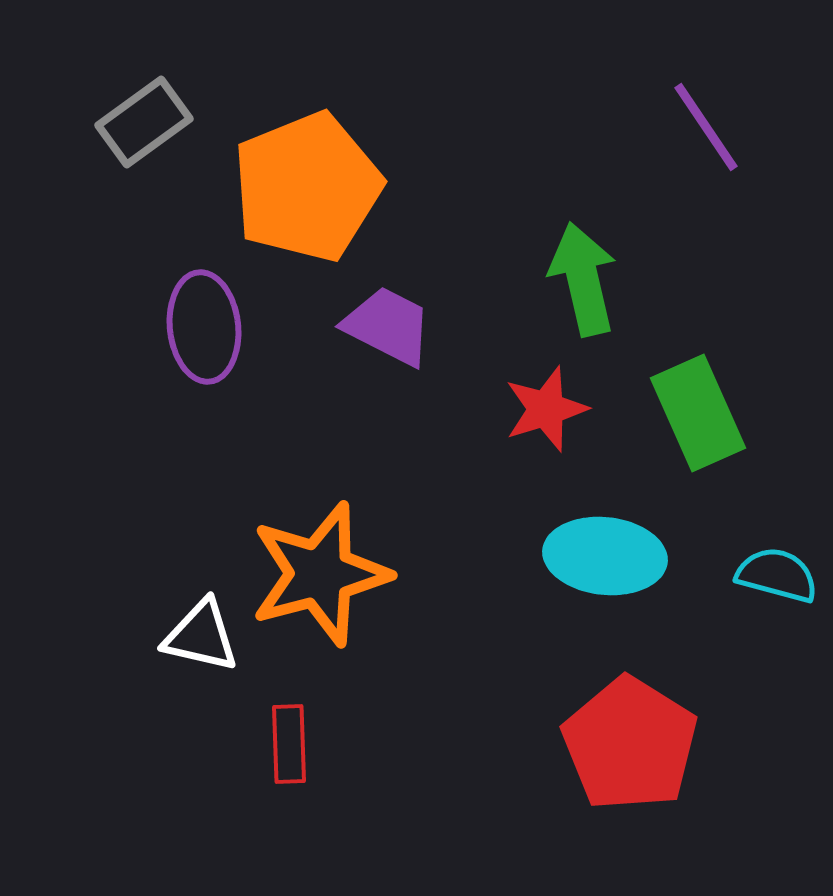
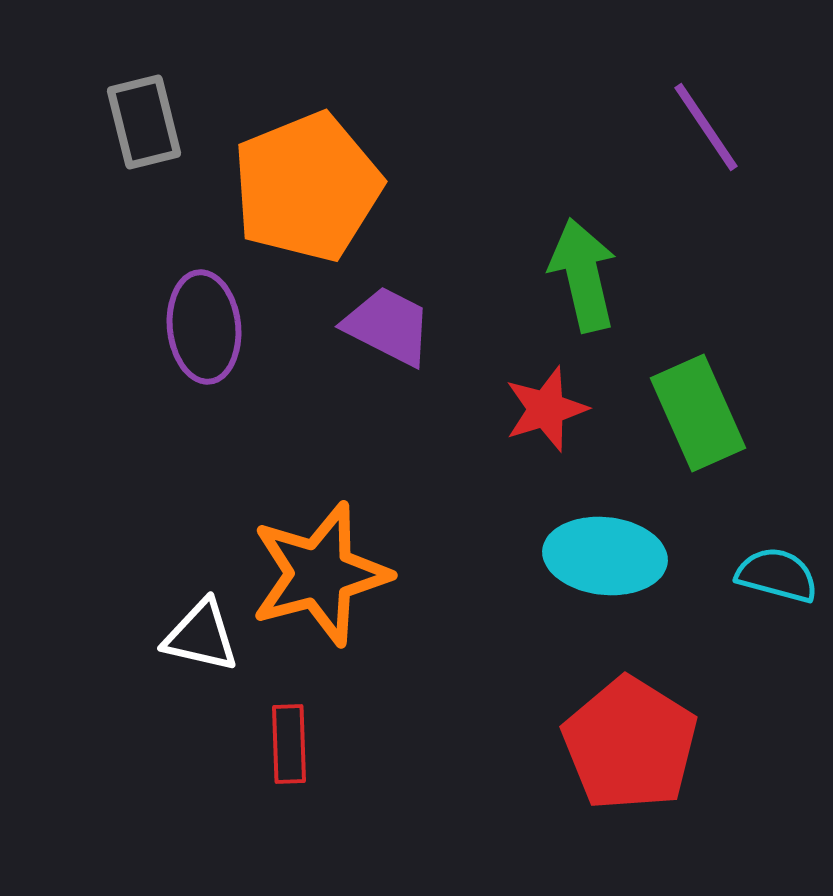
gray rectangle: rotated 68 degrees counterclockwise
green arrow: moved 4 px up
